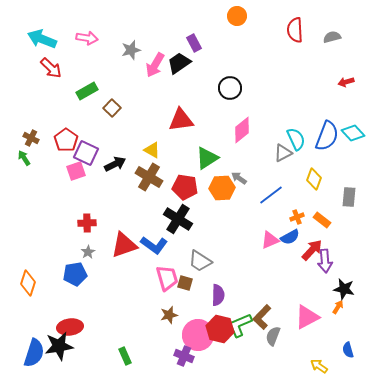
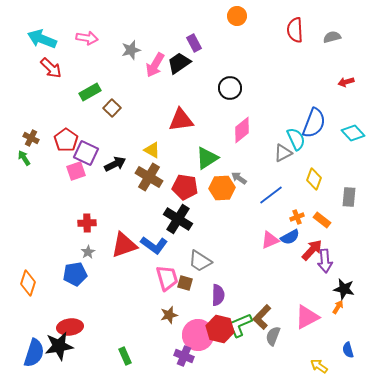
green rectangle at (87, 91): moved 3 px right, 1 px down
blue semicircle at (327, 136): moved 13 px left, 13 px up
